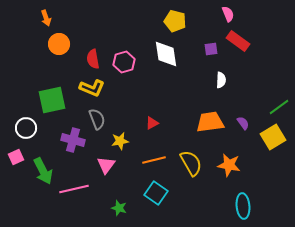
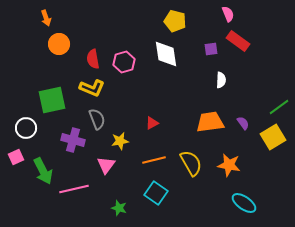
cyan ellipse: moved 1 px right, 3 px up; rotated 50 degrees counterclockwise
